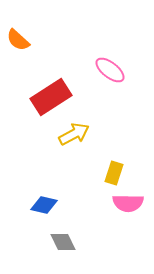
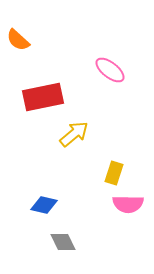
red rectangle: moved 8 px left; rotated 21 degrees clockwise
yellow arrow: rotated 12 degrees counterclockwise
pink semicircle: moved 1 px down
